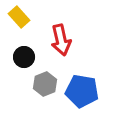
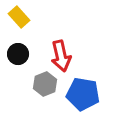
red arrow: moved 16 px down
black circle: moved 6 px left, 3 px up
blue pentagon: moved 1 px right, 3 px down
